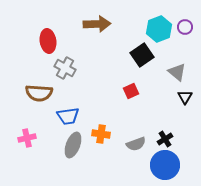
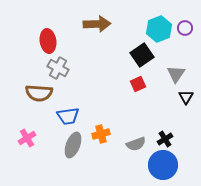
purple circle: moved 1 px down
gray cross: moved 7 px left
gray triangle: moved 1 px left, 2 px down; rotated 24 degrees clockwise
red square: moved 7 px right, 7 px up
black triangle: moved 1 px right
orange cross: rotated 24 degrees counterclockwise
pink cross: rotated 18 degrees counterclockwise
blue circle: moved 2 px left
